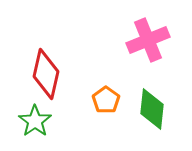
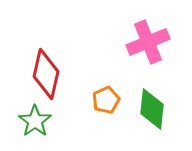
pink cross: moved 2 px down
orange pentagon: rotated 12 degrees clockwise
